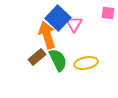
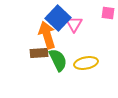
brown rectangle: moved 2 px right, 4 px up; rotated 36 degrees clockwise
